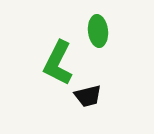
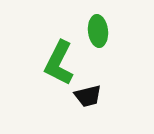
green L-shape: moved 1 px right
